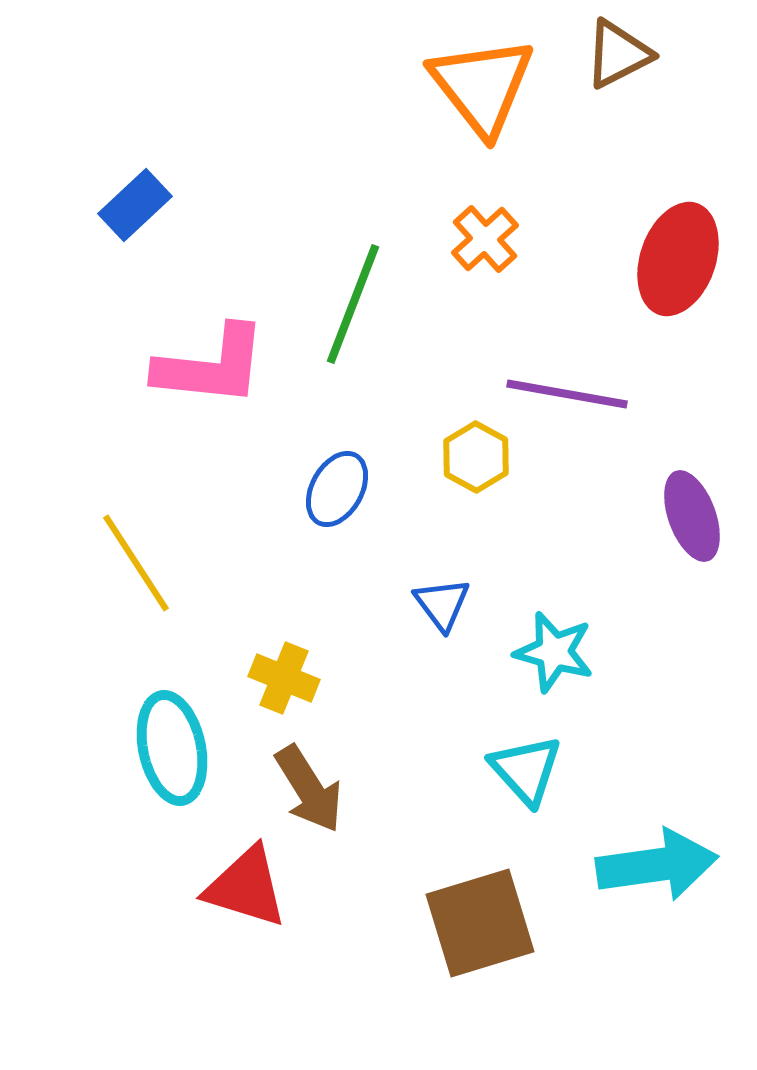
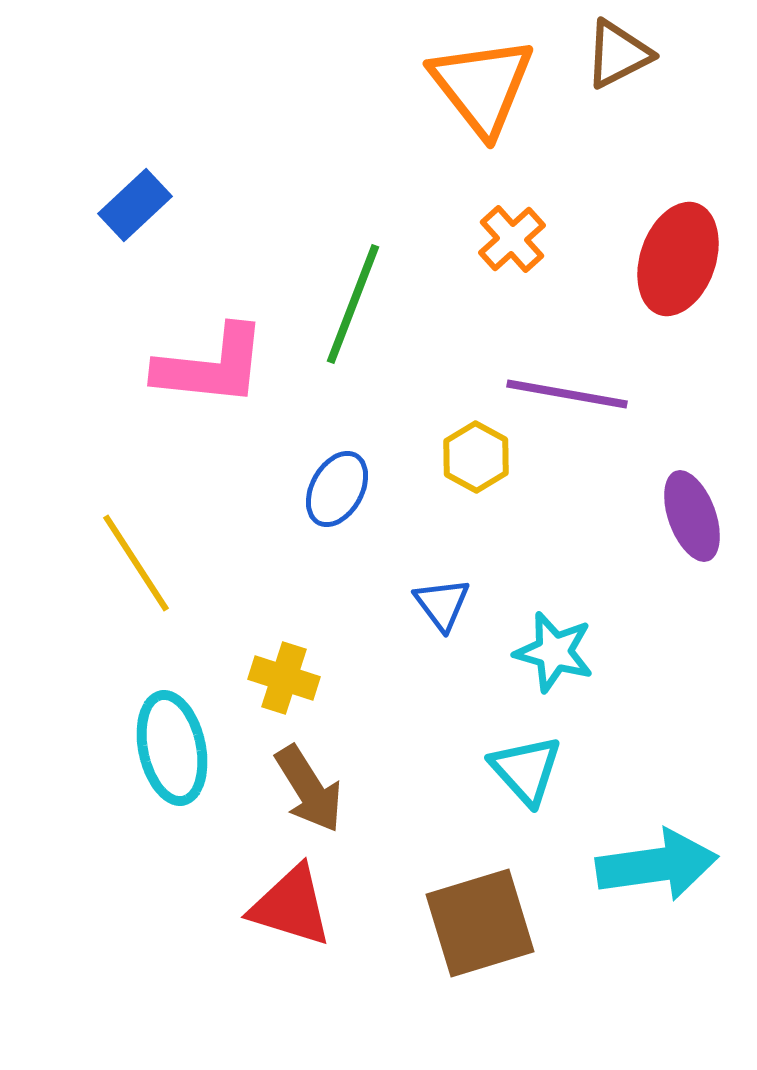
orange cross: moved 27 px right
yellow cross: rotated 4 degrees counterclockwise
red triangle: moved 45 px right, 19 px down
